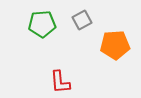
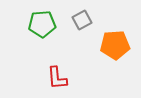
red L-shape: moved 3 px left, 4 px up
